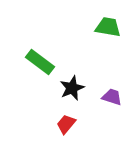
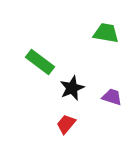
green trapezoid: moved 2 px left, 6 px down
